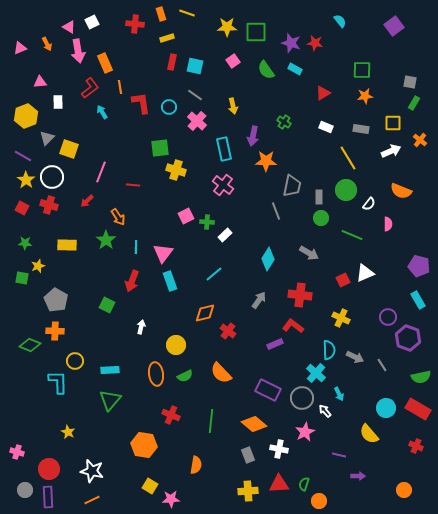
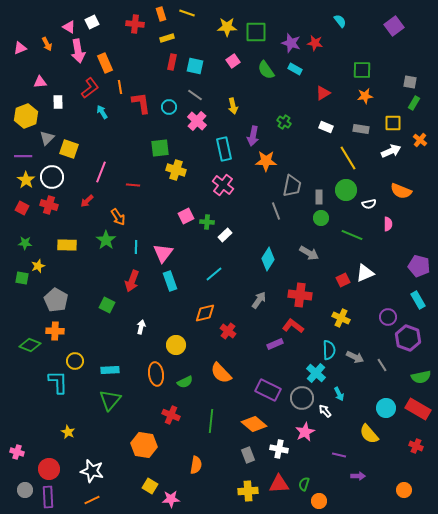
purple line at (23, 156): rotated 30 degrees counterclockwise
white semicircle at (369, 204): rotated 40 degrees clockwise
green semicircle at (185, 376): moved 6 px down
